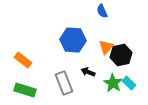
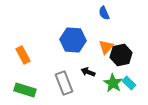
blue semicircle: moved 2 px right, 2 px down
orange rectangle: moved 5 px up; rotated 24 degrees clockwise
